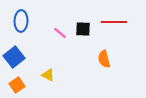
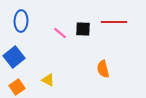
orange semicircle: moved 1 px left, 10 px down
yellow triangle: moved 5 px down
orange square: moved 2 px down
